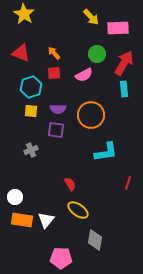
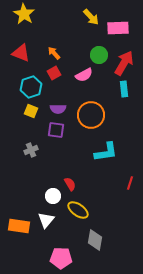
green circle: moved 2 px right, 1 px down
red square: rotated 24 degrees counterclockwise
yellow square: rotated 16 degrees clockwise
red line: moved 2 px right
white circle: moved 38 px right, 1 px up
orange rectangle: moved 3 px left, 6 px down
